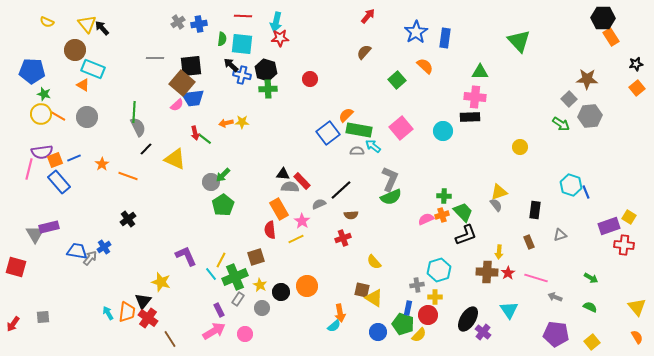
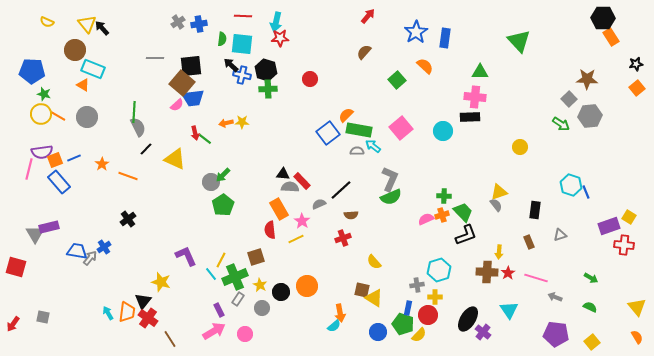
gray square at (43, 317): rotated 16 degrees clockwise
